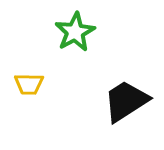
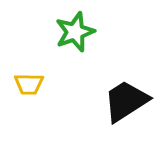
green star: rotated 9 degrees clockwise
